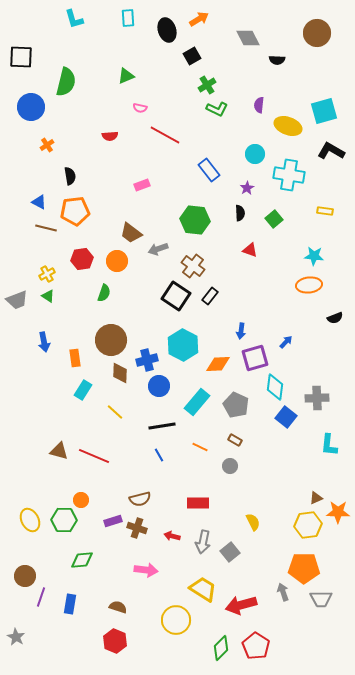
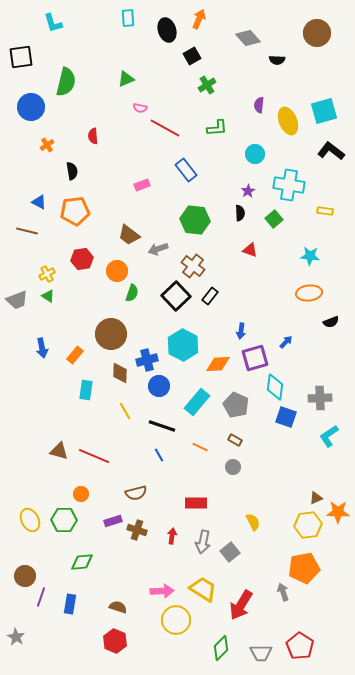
cyan L-shape at (74, 19): moved 21 px left, 4 px down
orange arrow at (199, 19): rotated 36 degrees counterclockwise
gray diamond at (248, 38): rotated 15 degrees counterclockwise
black square at (21, 57): rotated 10 degrees counterclockwise
green triangle at (126, 76): moved 3 px down
green L-shape at (217, 109): moved 19 px down; rotated 30 degrees counterclockwise
yellow ellipse at (288, 126): moved 5 px up; rotated 48 degrees clockwise
red line at (165, 135): moved 7 px up
red semicircle at (110, 136): moved 17 px left; rotated 91 degrees clockwise
black L-shape at (331, 151): rotated 8 degrees clockwise
blue rectangle at (209, 170): moved 23 px left
cyan cross at (289, 175): moved 10 px down
black semicircle at (70, 176): moved 2 px right, 5 px up
purple star at (247, 188): moved 1 px right, 3 px down
brown line at (46, 228): moved 19 px left, 3 px down
brown trapezoid at (131, 233): moved 2 px left, 2 px down
cyan star at (314, 256): moved 4 px left
orange circle at (117, 261): moved 10 px down
orange ellipse at (309, 285): moved 8 px down
green semicircle at (104, 293): moved 28 px right
black square at (176, 296): rotated 12 degrees clockwise
black semicircle at (335, 318): moved 4 px left, 4 px down
brown circle at (111, 340): moved 6 px up
blue arrow at (44, 342): moved 2 px left, 6 px down
orange rectangle at (75, 358): moved 3 px up; rotated 48 degrees clockwise
cyan rectangle at (83, 390): moved 3 px right; rotated 24 degrees counterclockwise
gray cross at (317, 398): moved 3 px right
yellow line at (115, 412): moved 10 px right, 1 px up; rotated 18 degrees clockwise
blue square at (286, 417): rotated 20 degrees counterclockwise
black line at (162, 426): rotated 28 degrees clockwise
cyan L-shape at (329, 445): moved 9 px up; rotated 50 degrees clockwise
gray circle at (230, 466): moved 3 px right, 1 px down
brown semicircle at (140, 499): moved 4 px left, 6 px up
orange circle at (81, 500): moved 6 px up
red rectangle at (198, 503): moved 2 px left
brown cross at (137, 528): moved 2 px down
red arrow at (172, 536): rotated 84 degrees clockwise
green diamond at (82, 560): moved 2 px down
orange pentagon at (304, 568): rotated 12 degrees counterclockwise
pink arrow at (146, 570): moved 16 px right, 21 px down; rotated 10 degrees counterclockwise
gray trapezoid at (321, 599): moved 60 px left, 54 px down
red arrow at (241, 605): rotated 44 degrees counterclockwise
red pentagon at (256, 646): moved 44 px right
